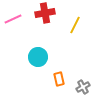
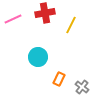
yellow line: moved 4 px left
orange rectangle: rotated 40 degrees clockwise
gray cross: moved 1 px left; rotated 24 degrees counterclockwise
